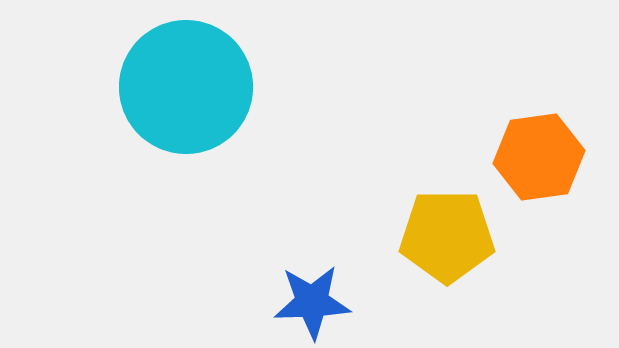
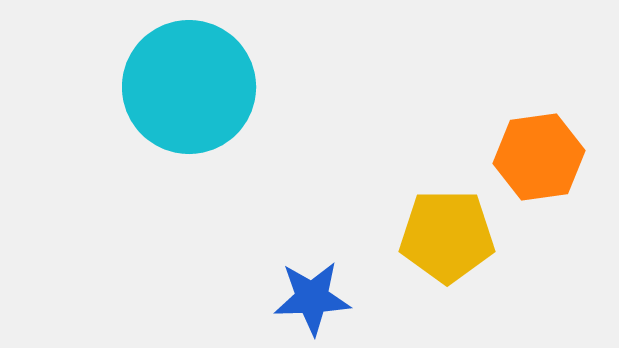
cyan circle: moved 3 px right
blue star: moved 4 px up
